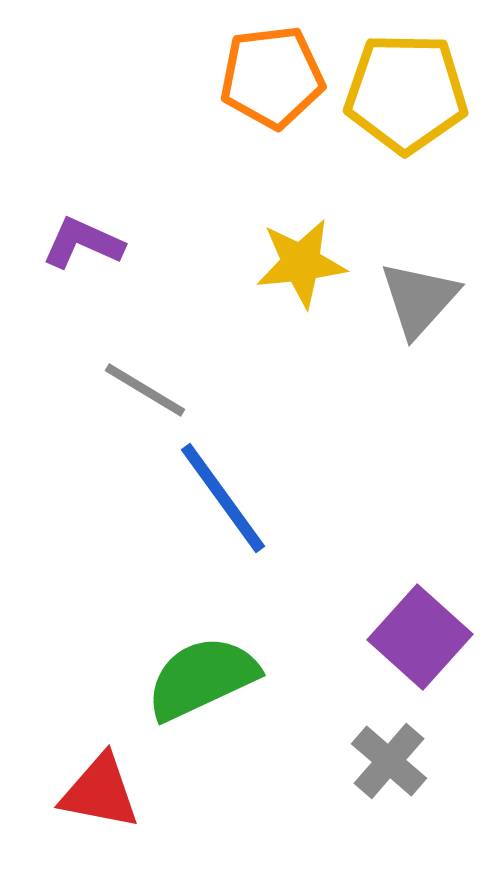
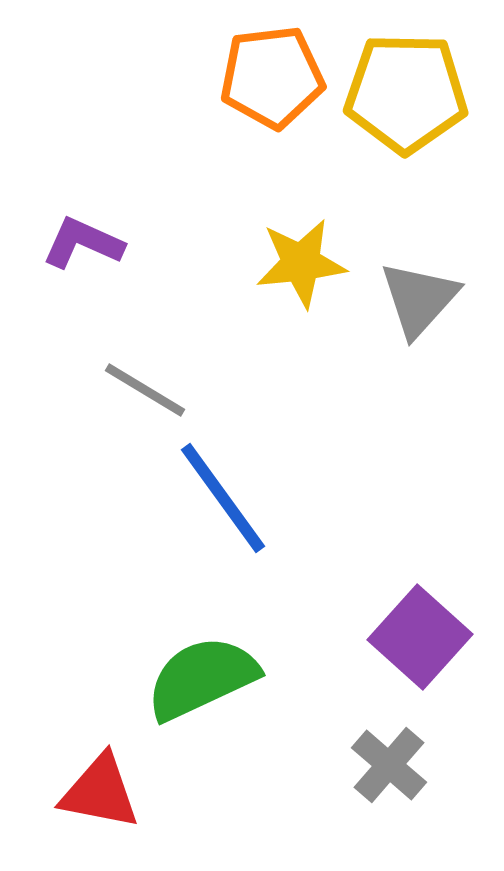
gray cross: moved 4 px down
